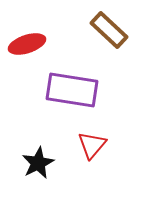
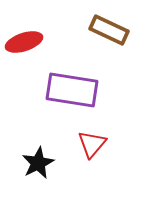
brown rectangle: rotated 18 degrees counterclockwise
red ellipse: moved 3 px left, 2 px up
red triangle: moved 1 px up
